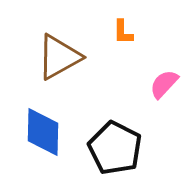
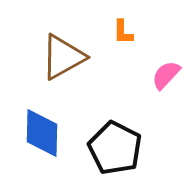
brown triangle: moved 4 px right
pink semicircle: moved 2 px right, 9 px up
blue diamond: moved 1 px left, 1 px down
